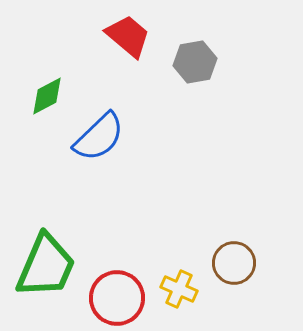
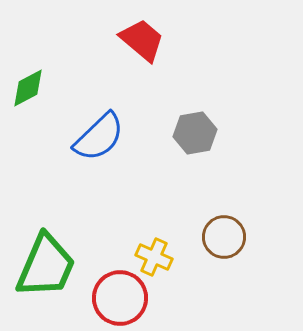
red trapezoid: moved 14 px right, 4 px down
gray hexagon: moved 71 px down
green diamond: moved 19 px left, 8 px up
brown circle: moved 10 px left, 26 px up
yellow cross: moved 25 px left, 32 px up
red circle: moved 3 px right
